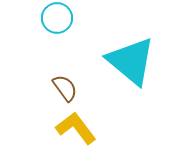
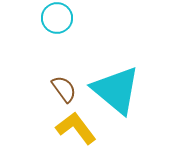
cyan triangle: moved 15 px left, 29 px down
brown semicircle: moved 1 px left, 1 px down
